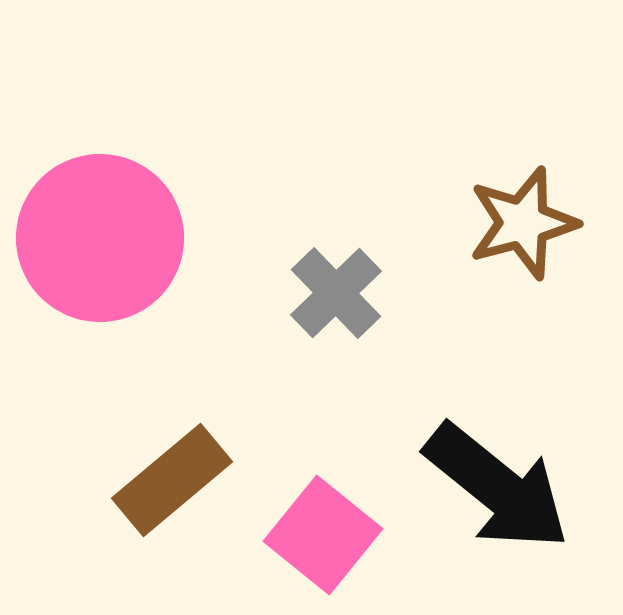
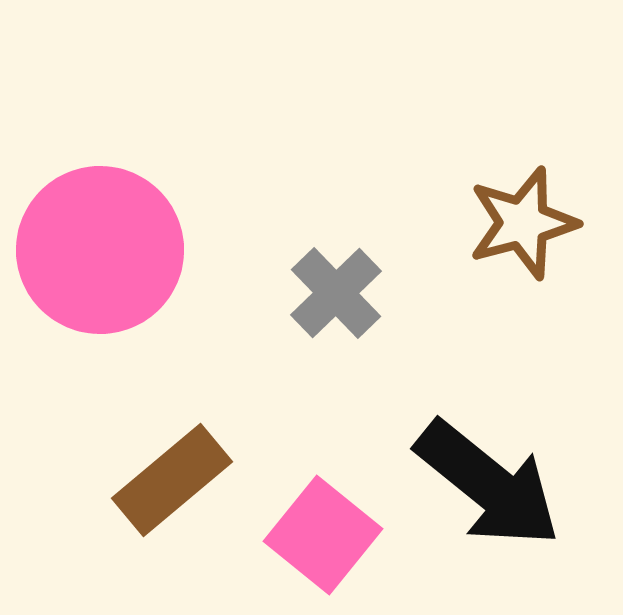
pink circle: moved 12 px down
black arrow: moved 9 px left, 3 px up
